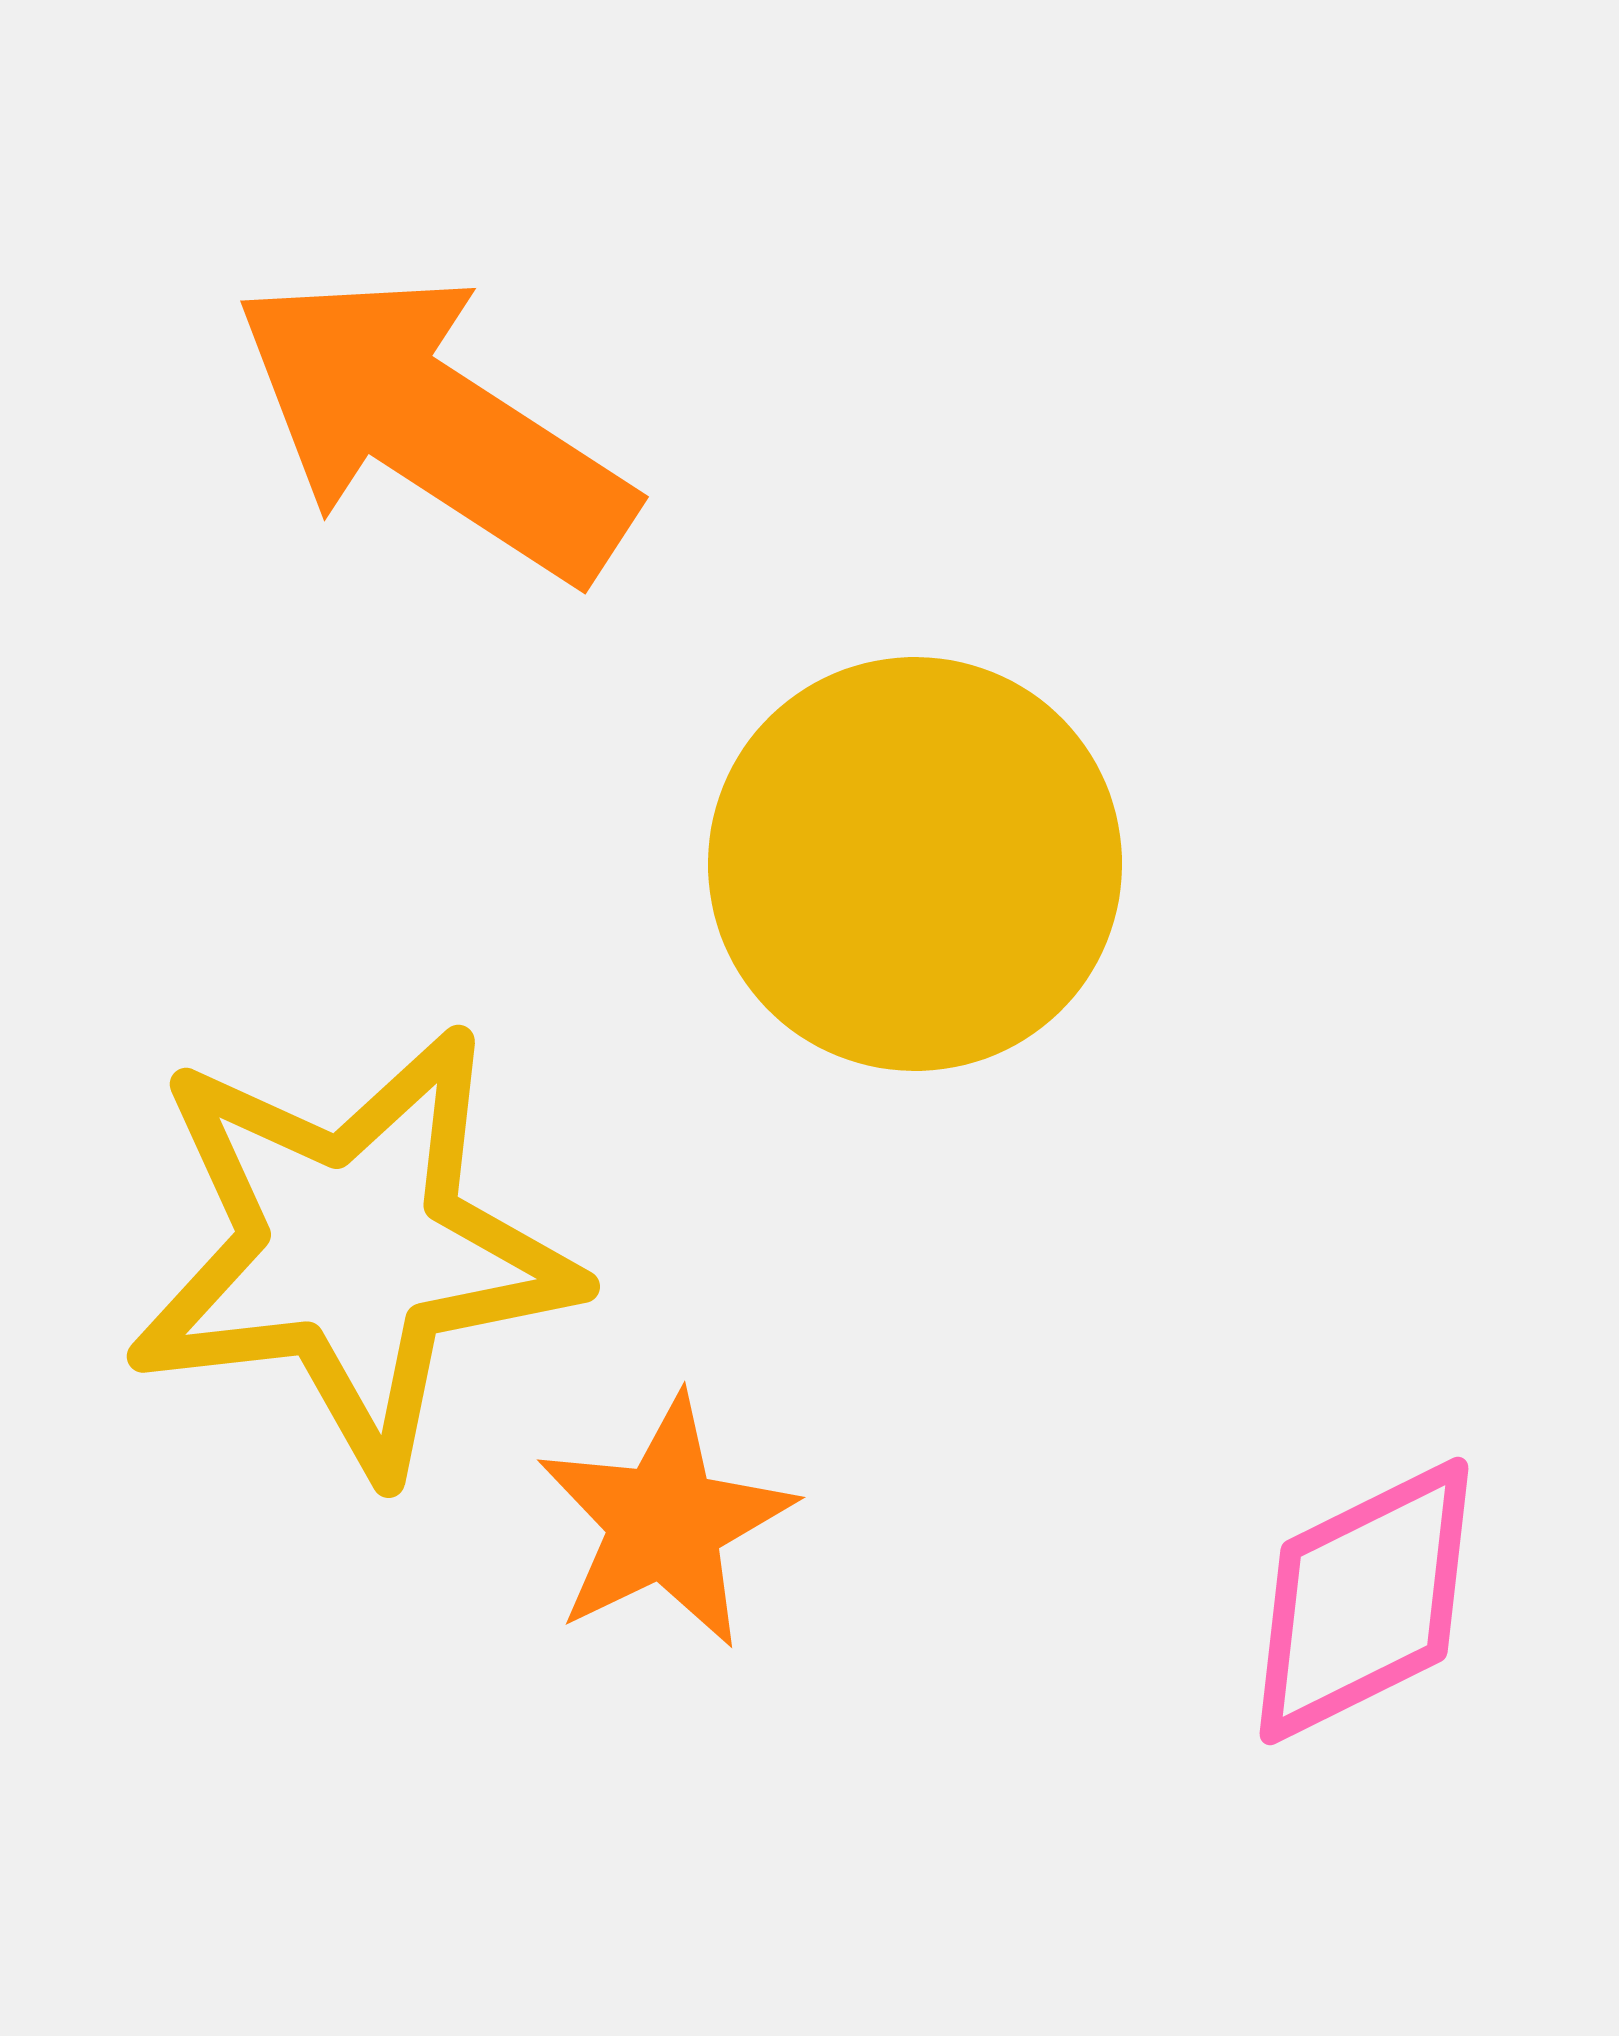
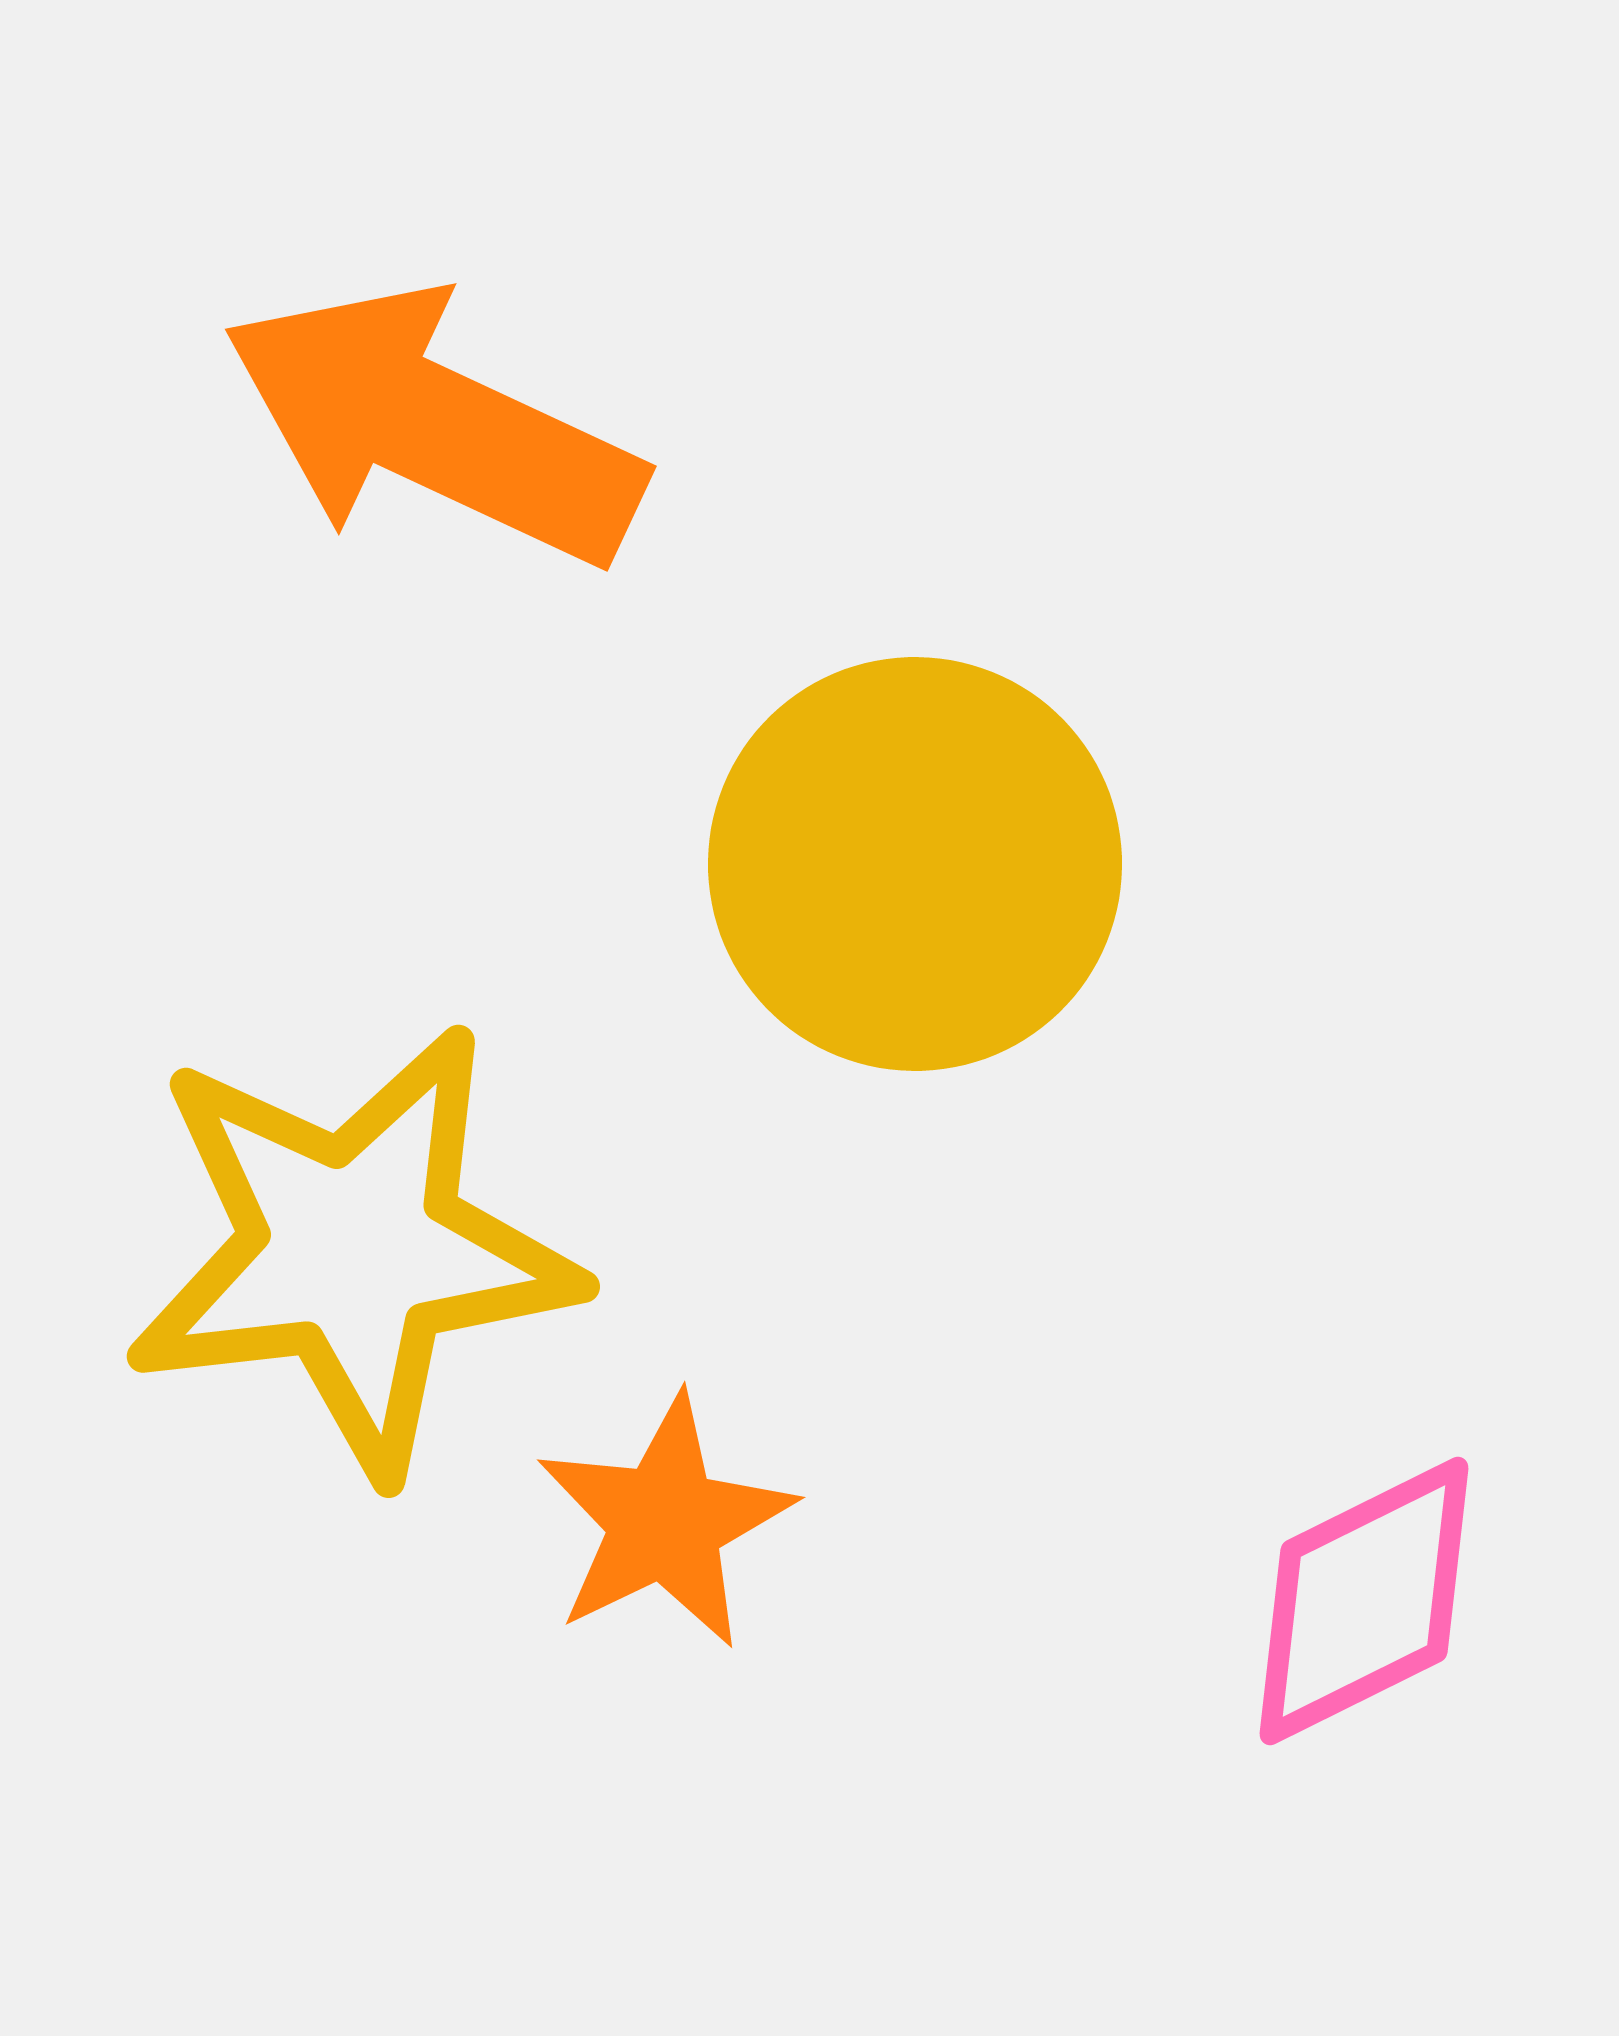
orange arrow: rotated 8 degrees counterclockwise
